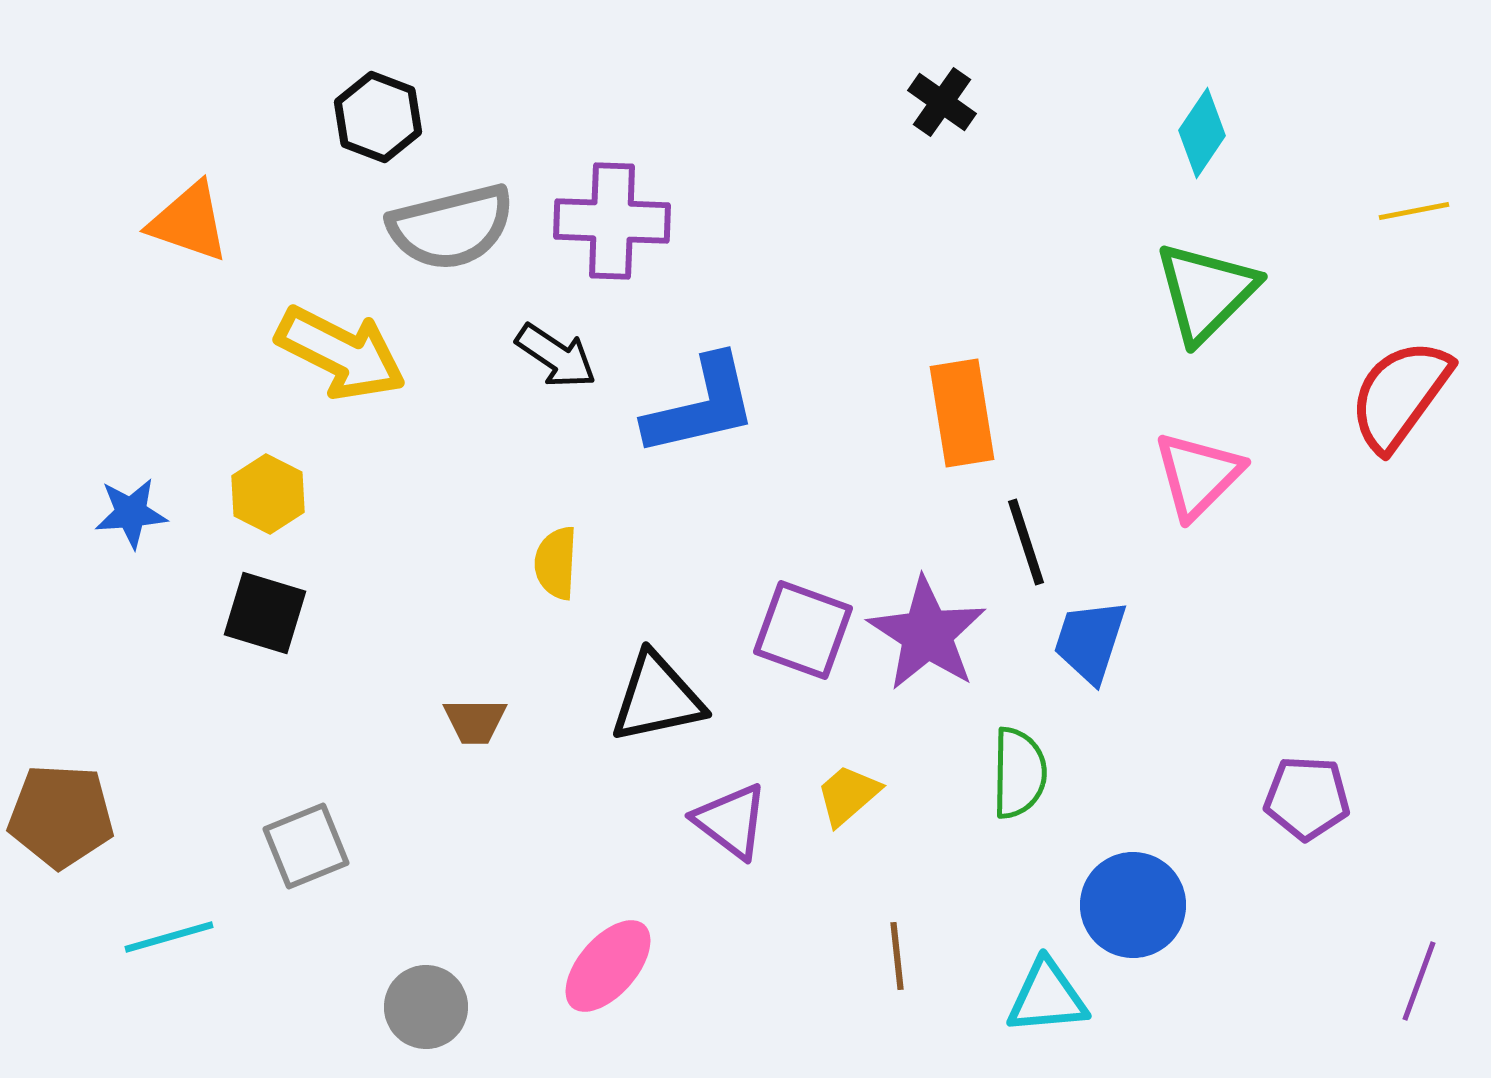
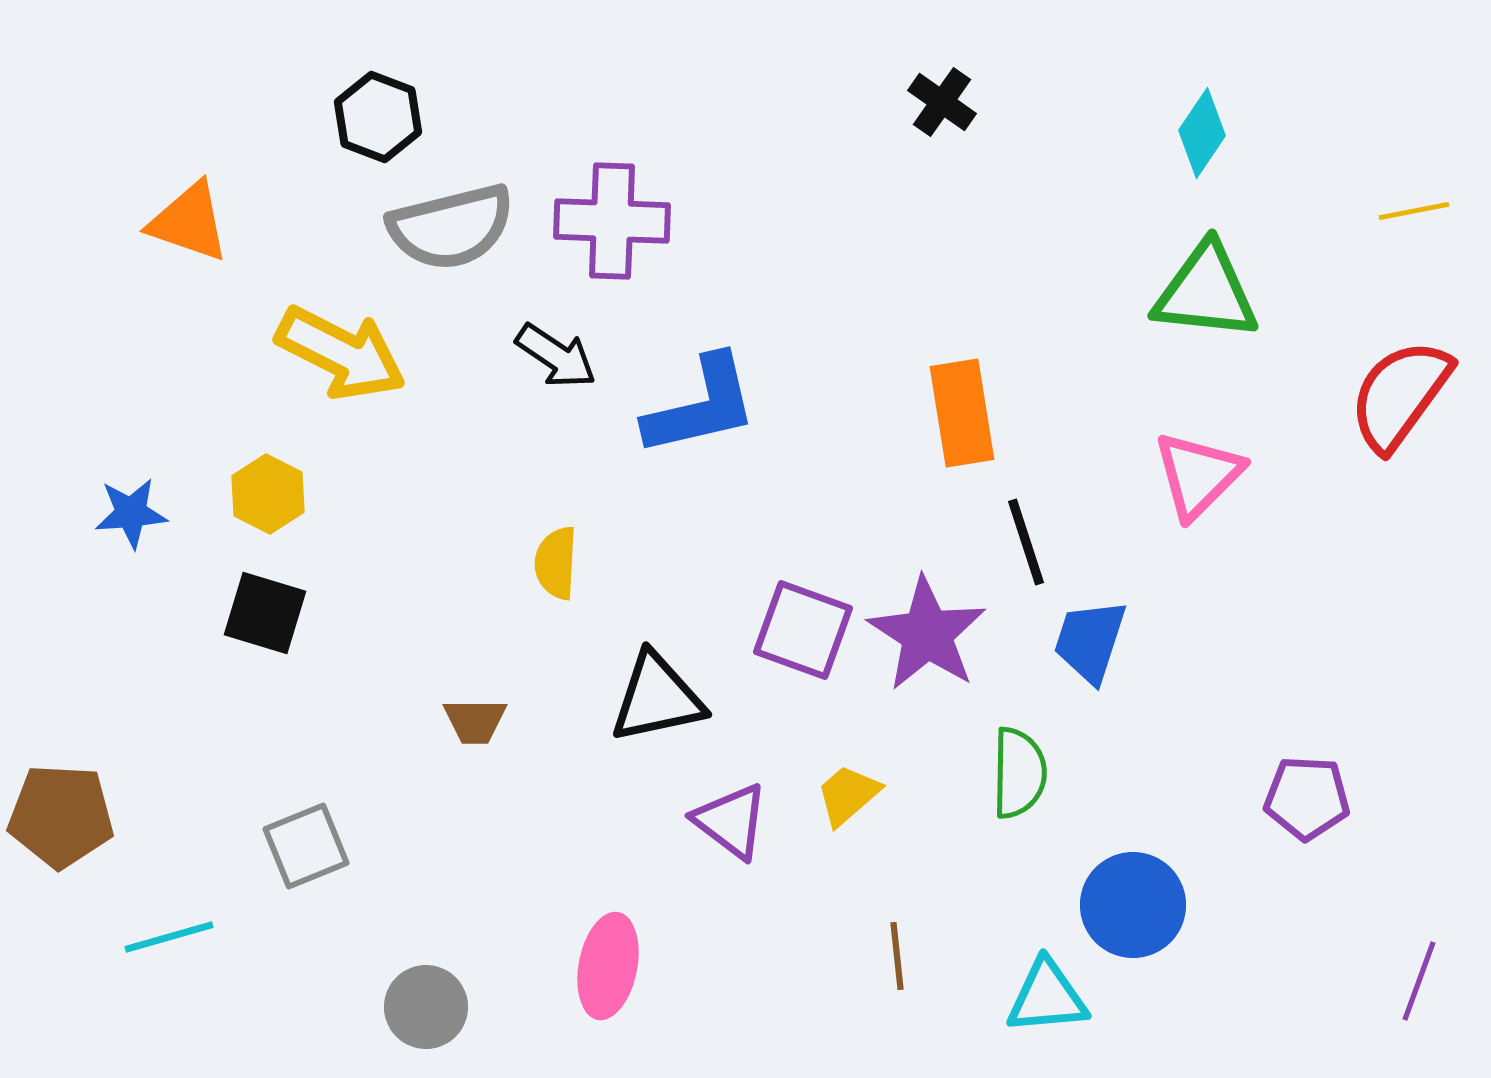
green triangle: rotated 51 degrees clockwise
pink ellipse: rotated 30 degrees counterclockwise
